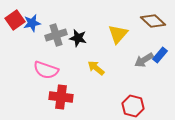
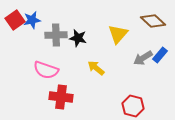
blue star: moved 3 px up
gray cross: rotated 15 degrees clockwise
gray arrow: moved 1 px left, 2 px up
